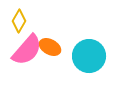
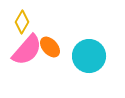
yellow diamond: moved 3 px right, 1 px down
orange ellipse: rotated 20 degrees clockwise
